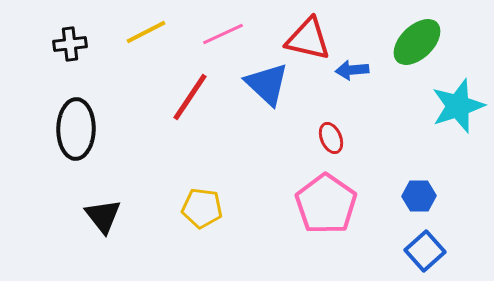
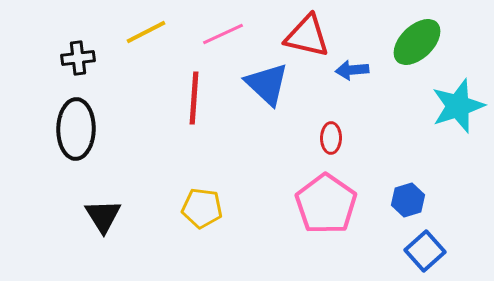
red triangle: moved 1 px left, 3 px up
black cross: moved 8 px right, 14 px down
red line: moved 4 px right, 1 px down; rotated 30 degrees counterclockwise
red ellipse: rotated 24 degrees clockwise
blue hexagon: moved 11 px left, 4 px down; rotated 16 degrees counterclockwise
black triangle: rotated 6 degrees clockwise
